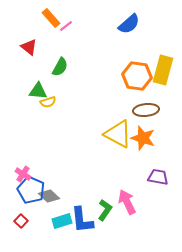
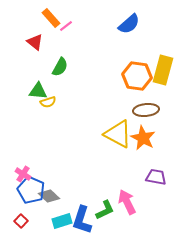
red triangle: moved 6 px right, 5 px up
orange star: rotated 10 degrees clockwise
purple trapezoid: moved 2 px left
green L-shape: rotated 30 degrees clockwise
blue L-shape: rotated 24 degrees clockwise
